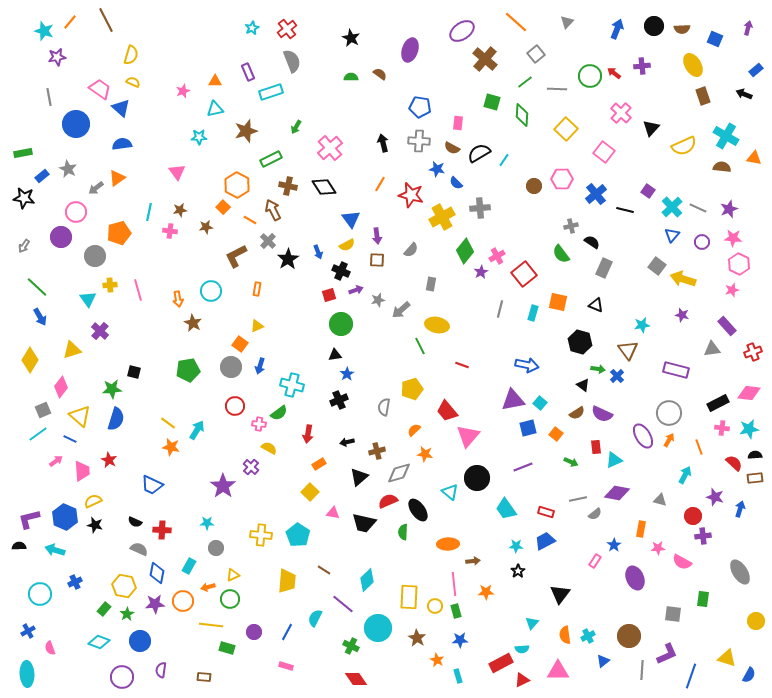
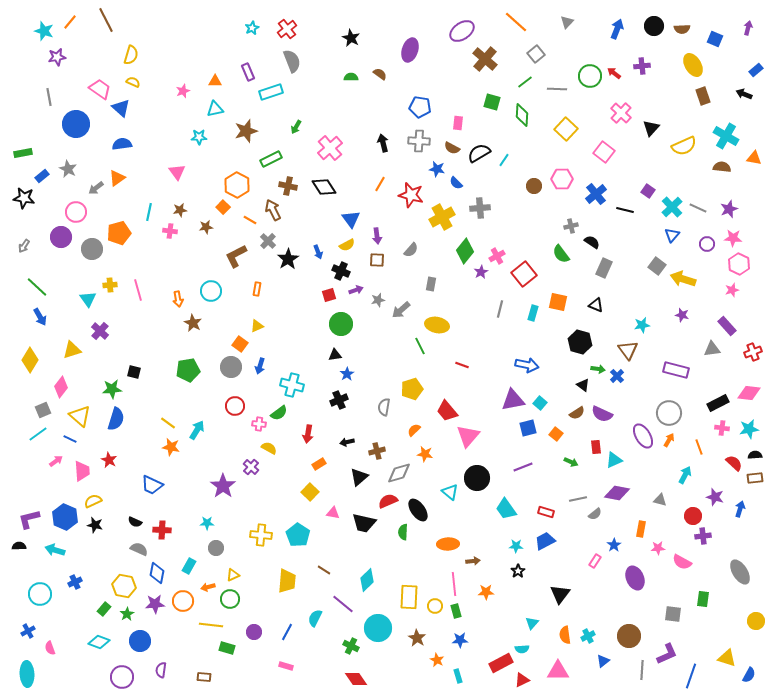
purple circle at (702, 242): moved 5 px right, 2 px down
gray circle at (95, 256): moved 3 px left, 7 px up
